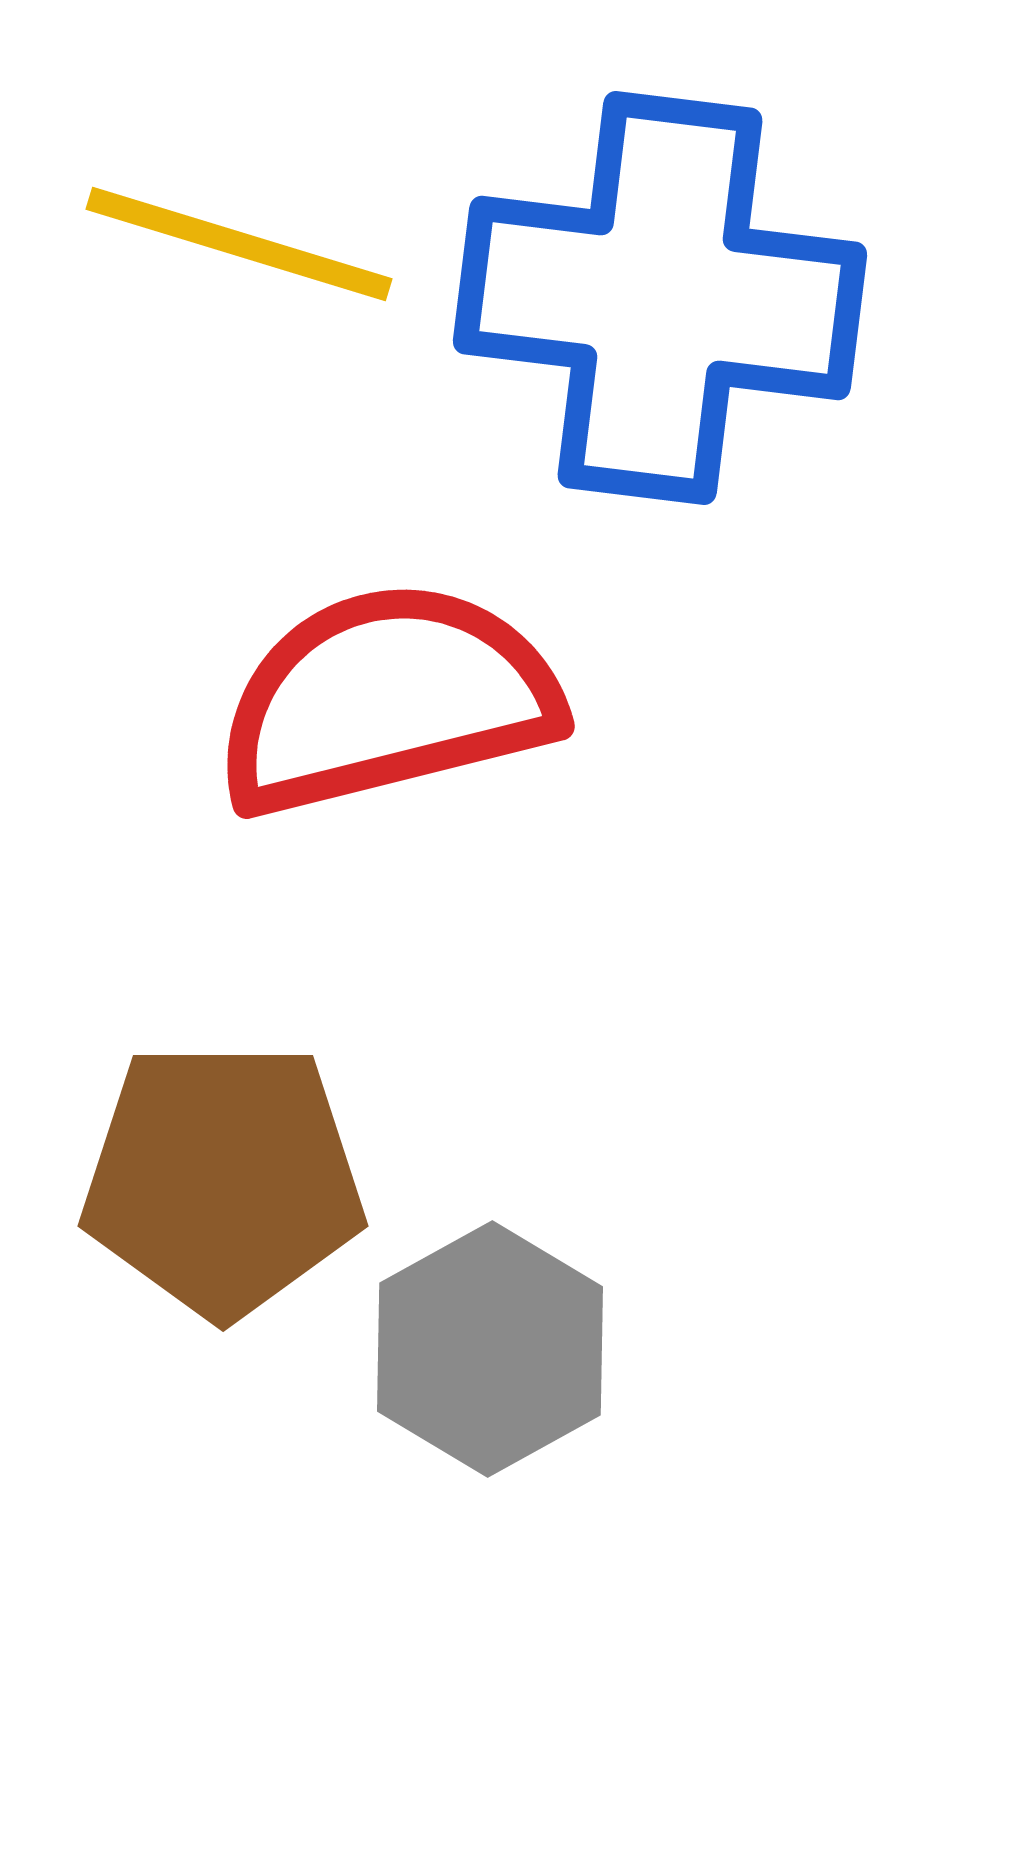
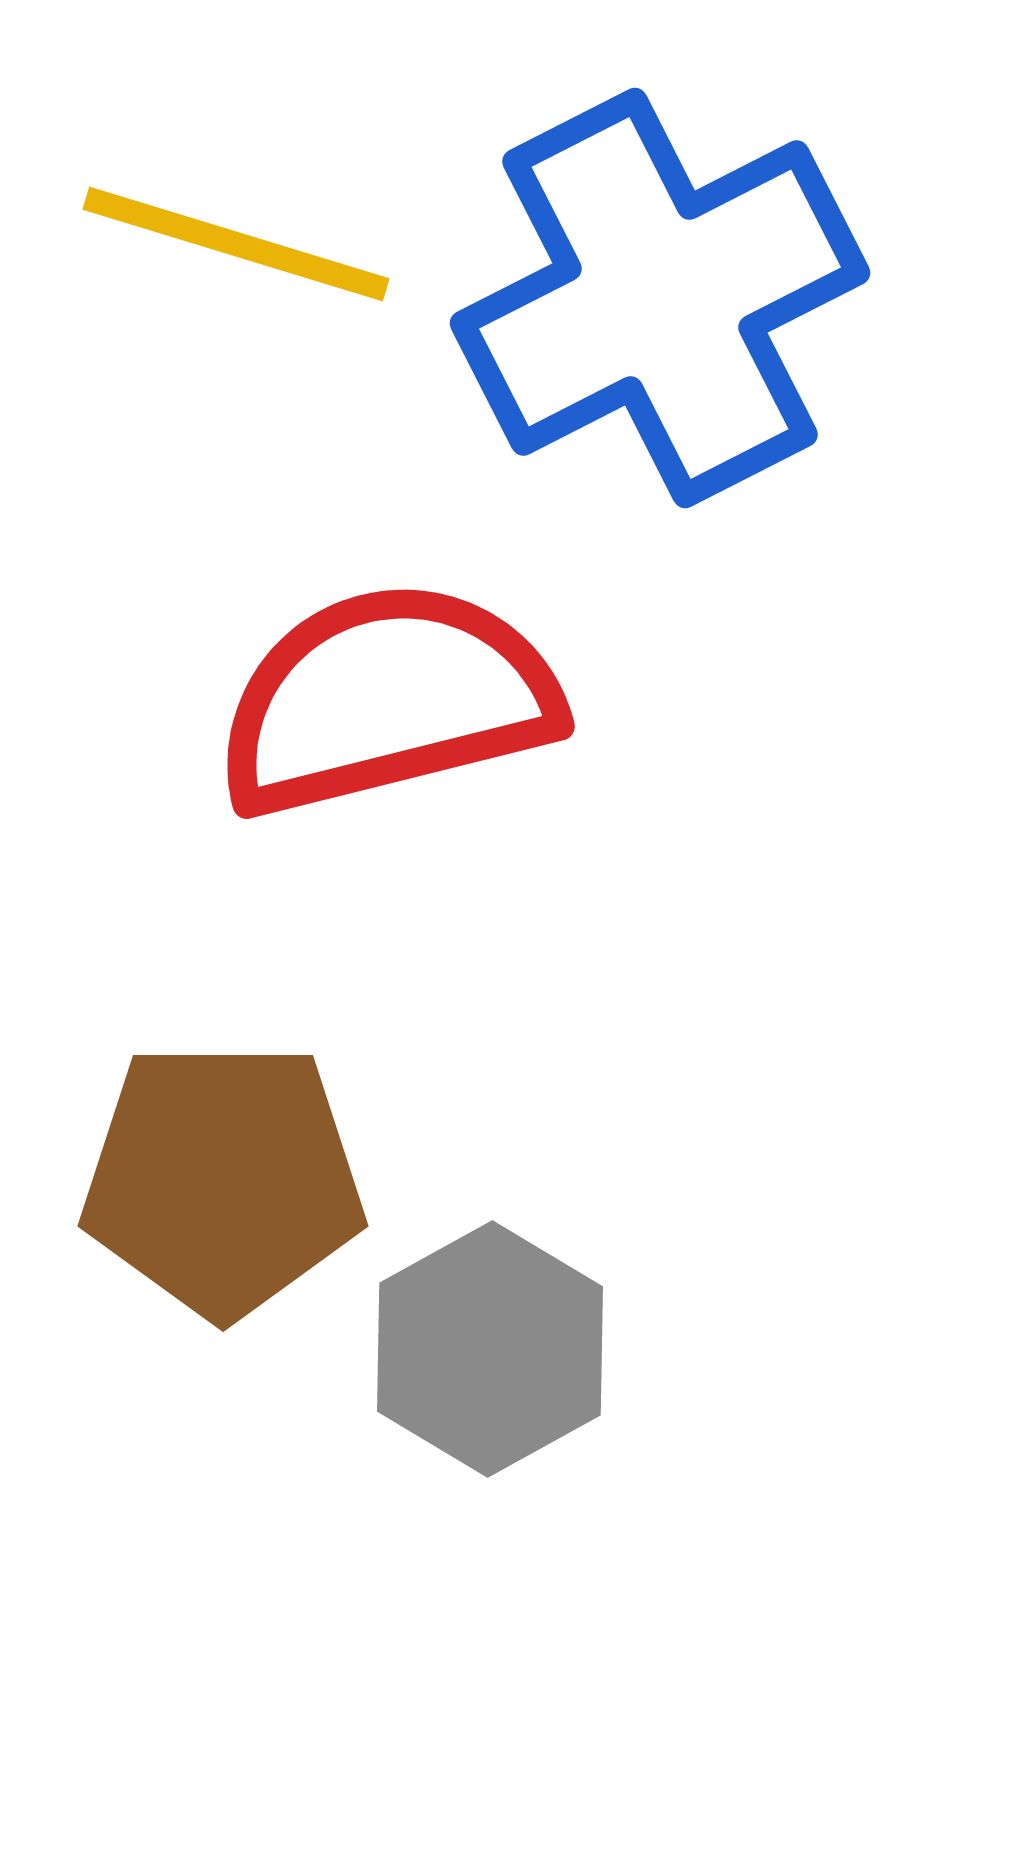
yellow line: moved 3 px left
blue cross: rotated 34 degrees counterclockwise
